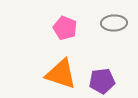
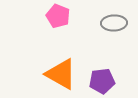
pink pentagon: moved 7 px left, 12 px up
orange triangle: rotated 12 degrees clockwise
